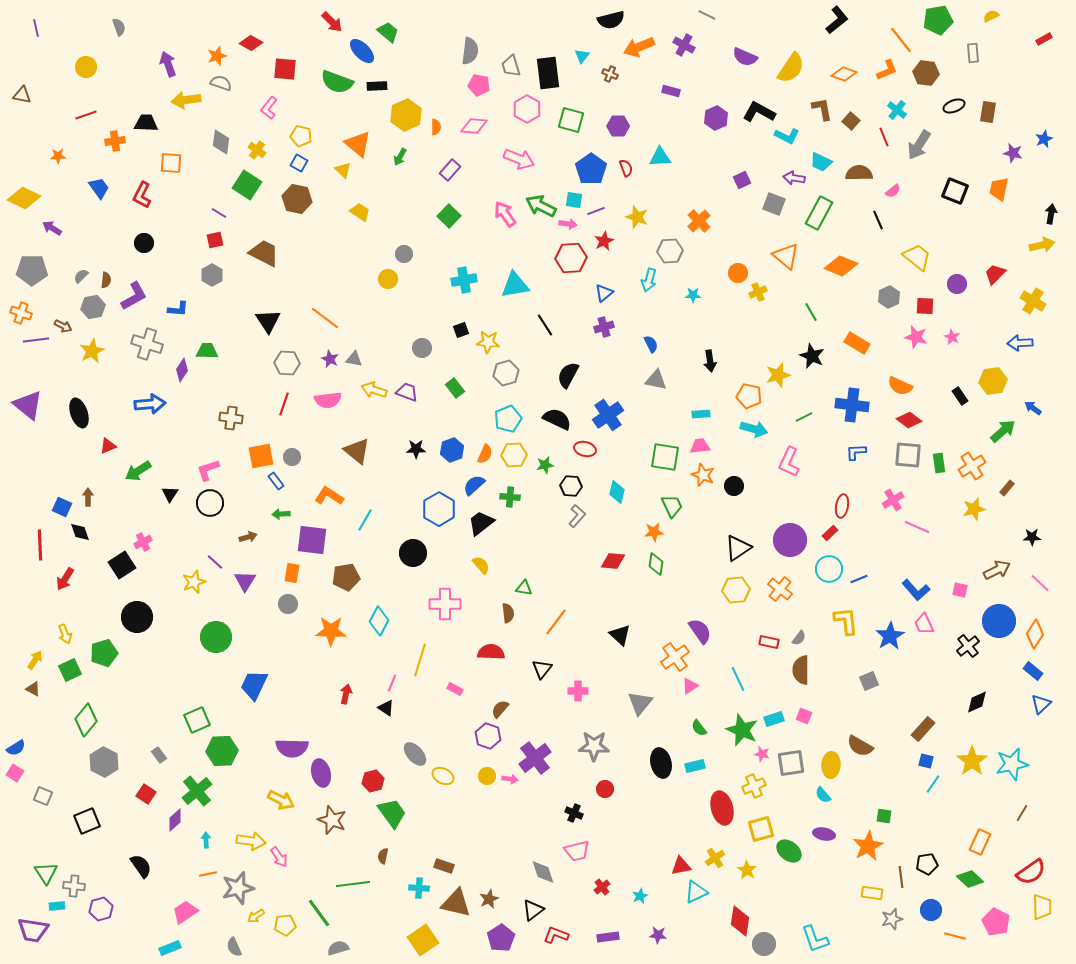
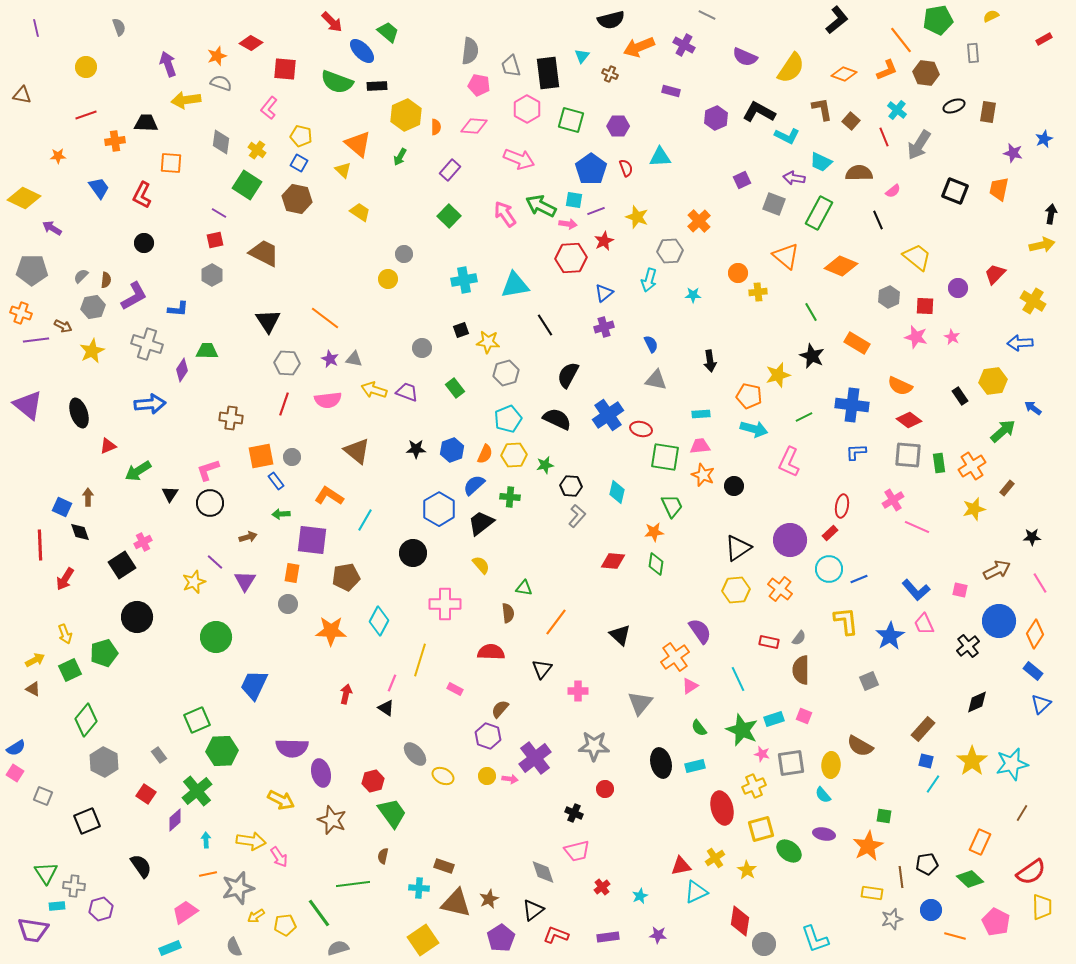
purple circle at (957, 284): moved 1 px right, 4 px down
yellow cross at (758, 292): rotated 18 degrees clockwise
red ellipse at (585, 449): moved 56 px right, 20 px up
pink line at (1040, 583): rotated 15 degrees clockwise
yellow arrow at (35, 660): rotated 30 degrees clockwise
